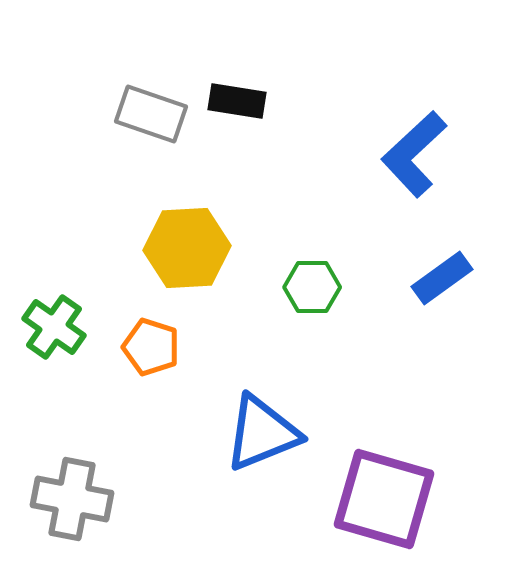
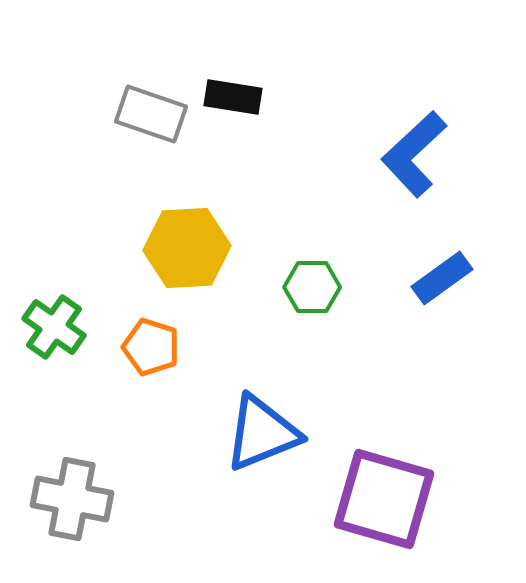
black rectangle: moved 4 px left, 4 px up
